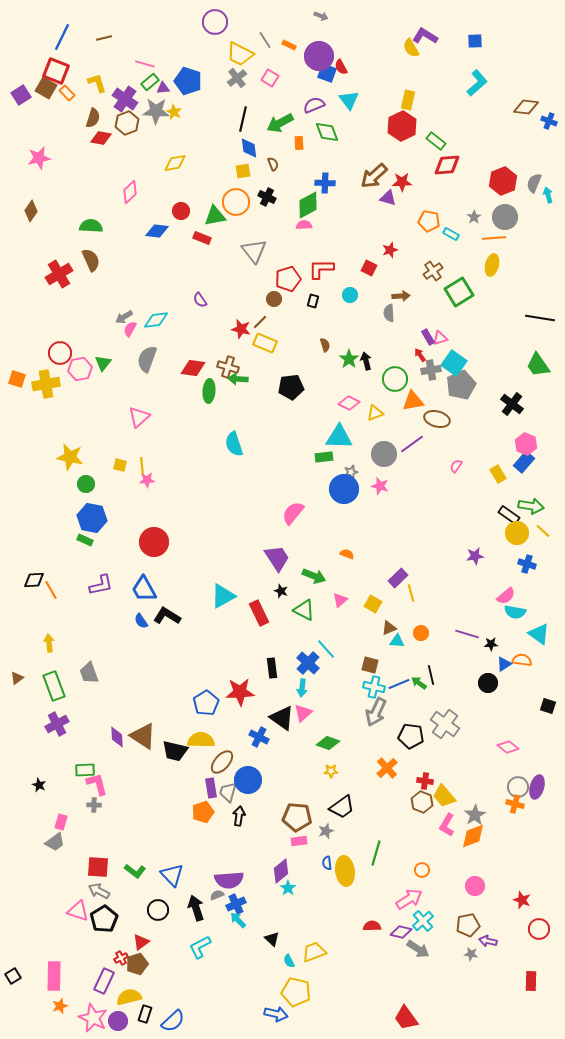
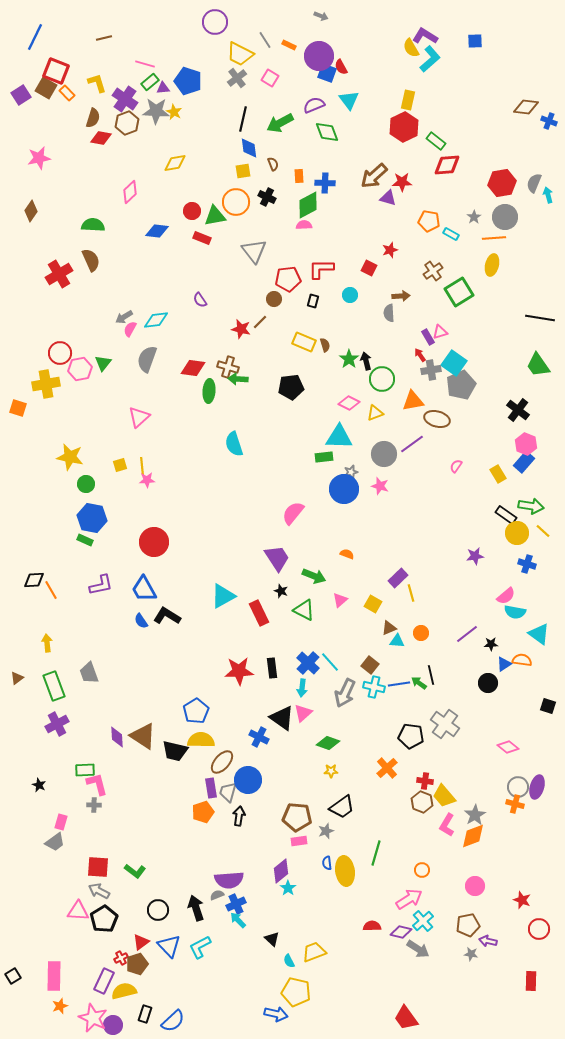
blue line at (62, 37): moved 27 px left
cyan L-shape at (477, 83): moved 47 px left, 24 px up
red hexagon at (402, 126): moved 2 px right, 1 px down
orange rectangle at (299, 143): moved 33 px down
red hexagon at (503, 181): moved 1 px left, 2 px down; rotated 12 degrees clockwise
red circle at (181, 211): moved 11 px right
green semicircle at (91, 226): moved 2 px right, 1 px up
red pentagon at (288, 279): rotated 10 degrees clockwise
pink triangle at (440, 338): moved 6 px up
yellow rectangle at (265, 343): moved 39 px right, 1 px up
orange square at (17, 379): moved 1 px right, 29 px down
green circle at (395, 379): moved 13 px left
black cross at (512, 404): moved 6 px right, 6 px down
yellow square at (120, 465): rotated 32 degrees counterclockwise
black rectangle at (509, 515): moved 3 px left
purple line at (467, 634): rotated 55 degrees counterclockwise
yellow arrow at (49, 643): moved 2 px left
cyan line at (326, 649): moved 4 px right, 13 px down
brown square at (370, 665): rotated 24 degrees clockwise
blue line at (399, 684): rotated 15 degrees clockwise
red star at (240, 692): moved 1 px left, 21 px up
blue pentagon at (206, 703): moved 10 px left, 8 px down
gray arrow at (376, 712): moved 31 px left, 19 px up
blue triangle at (172, 875): moved 3 px left, 71 px down
pink triangle at (78, 911): rotated 15 degrees counterclockwise
yellow semicircle at (129, 997): moved 5 px left, 6 px up
purple circle at (118, 1021): moved 5 px left, 4 px down
